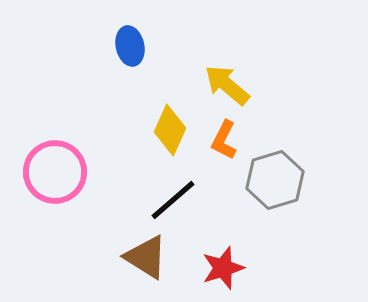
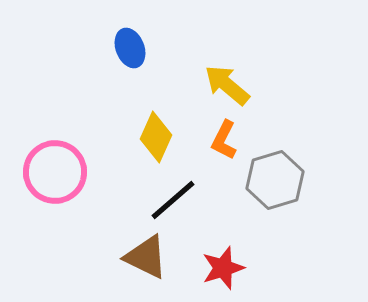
blue ellipse: moved 2 px down; rotated 9 degrees counterclockwise
yellow diamond: moved 14 px left, 7 px down
brown triangle: rotated 6 degrees counterclockwise
